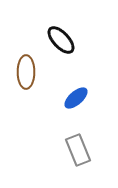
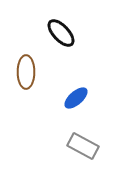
black ellipse: moved 7 px up
gray rectangle: moved 5 px right, 4 px up; rotated 40 degrees counterclockwise
